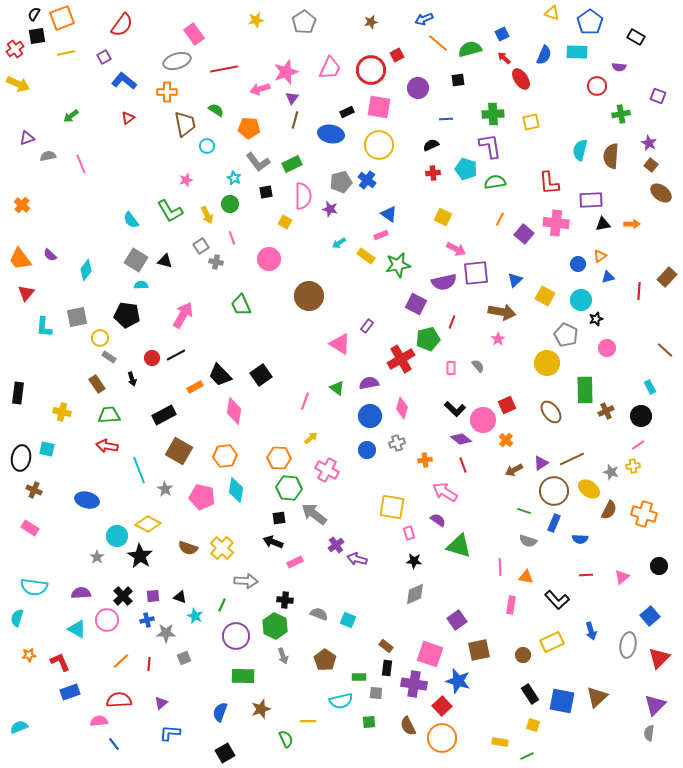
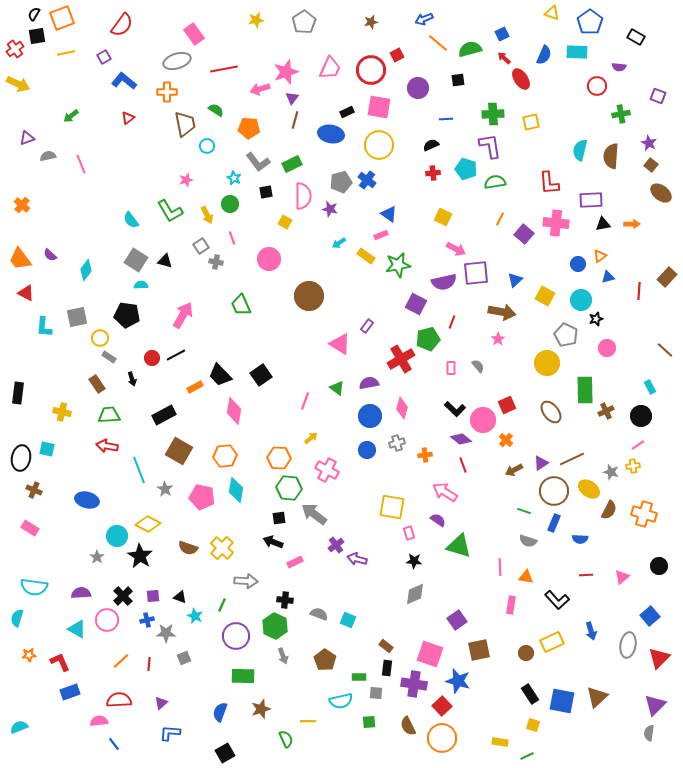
red triangle at (26, 293): rotated 42 degrees counterclockwise
orange cross at (425, 460): moved 5 px up
brown circle at (523, 655): moved 3 px right, 2 px up
